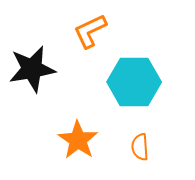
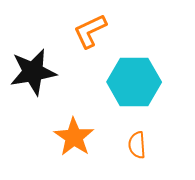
black star: moved 1 px right, 3 px down
orange star: moved 4 px left, 3 px up
orange semicircle: moved 3 px left, 2 px up
